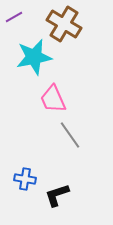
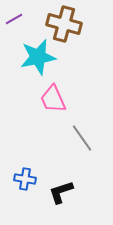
purple line: moved 2 px down
brown cross: rotated 16 degrees counterclockwise
cyan star: moved 4 px right
gray line: moved 12 px right, 3 px down
black L-shape: moved 4 px right, 3 px up
